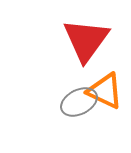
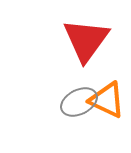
orange triangle: moved 2 px right, 9 px down
